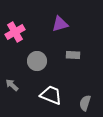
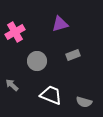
gray rectangle: rotated 24 degrees counterclockwise
gray semicircle: moved 1 px left, 1 px up; rotated 91 degrees counterclockwise
